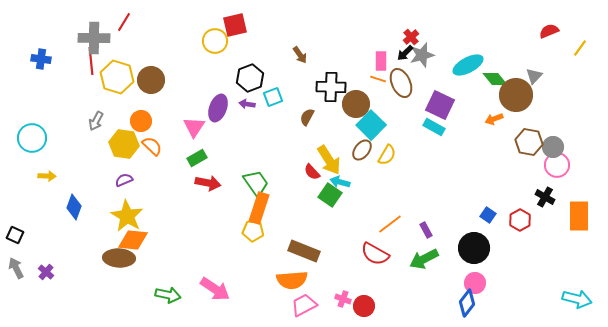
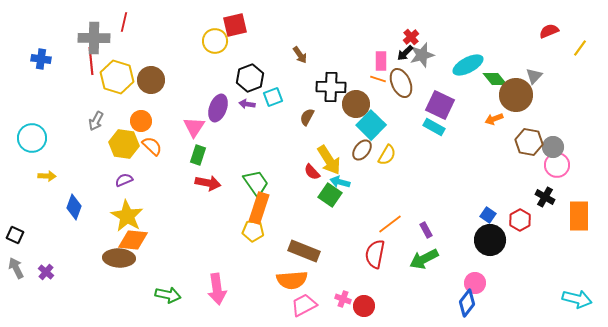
red line at (124, 22): rotated 18 degrees counterclockwise
green rectangle at (197, 158): moved 1 px right, 3 px up; rotated 42 degrees counterclockwise
black circle at (474, 248): moved 16 px right, 8 px up
red semicircle at (375, 254): rotated 72 degrees clockwise
pink arrow at (215, 289): moved 2 px right; rotated 48 degrees clockwise
